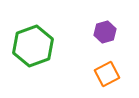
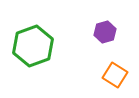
orange square: moved 8 px right, 1 px down; rotated 30 degrees counterclockwise
